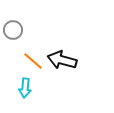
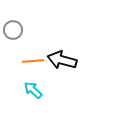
orange line: rotated 45 degrees counterclockwise
cyan arrow: moved 8 px right, 2 px down; rotated 126 degrees clockwise
